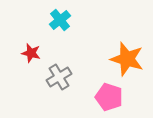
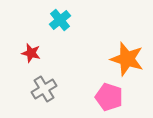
gray cross: moved 15 px left, 12 px down
